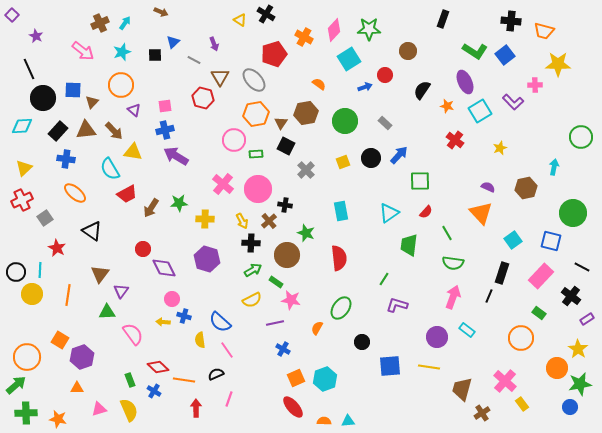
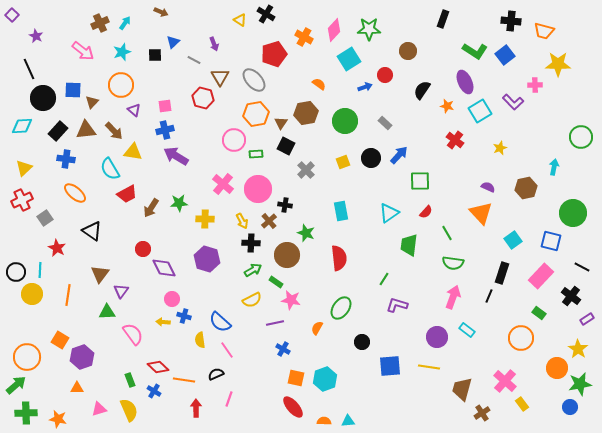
orange square at (296, 378): rotated 36 degrees clockwise
